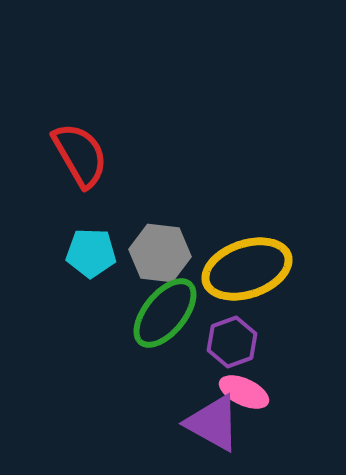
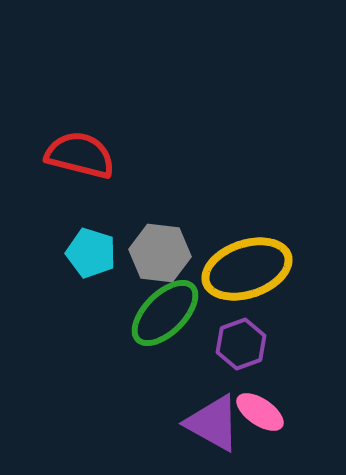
red semicircle: rotated 46 degrees counterclockwise
cyan pentagon: rotated 15 degrees clockwise
green ellipse: rotated 6 degrees clockwise
purple hexagon: moved 9 px right, 2 px down
pink ellipse: moved 16 px right, 20 px down; rotated 9 degrees clockwise
